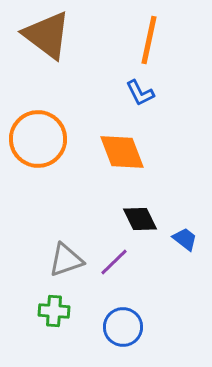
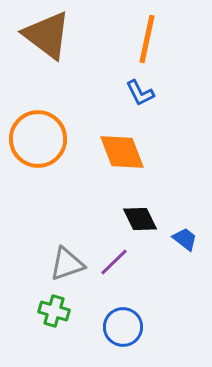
orange line: moved 2 px left, 1 px up
gray triangle: moved 1 px right, 4 px down
green cross: rotated 12 degrees clockwise
